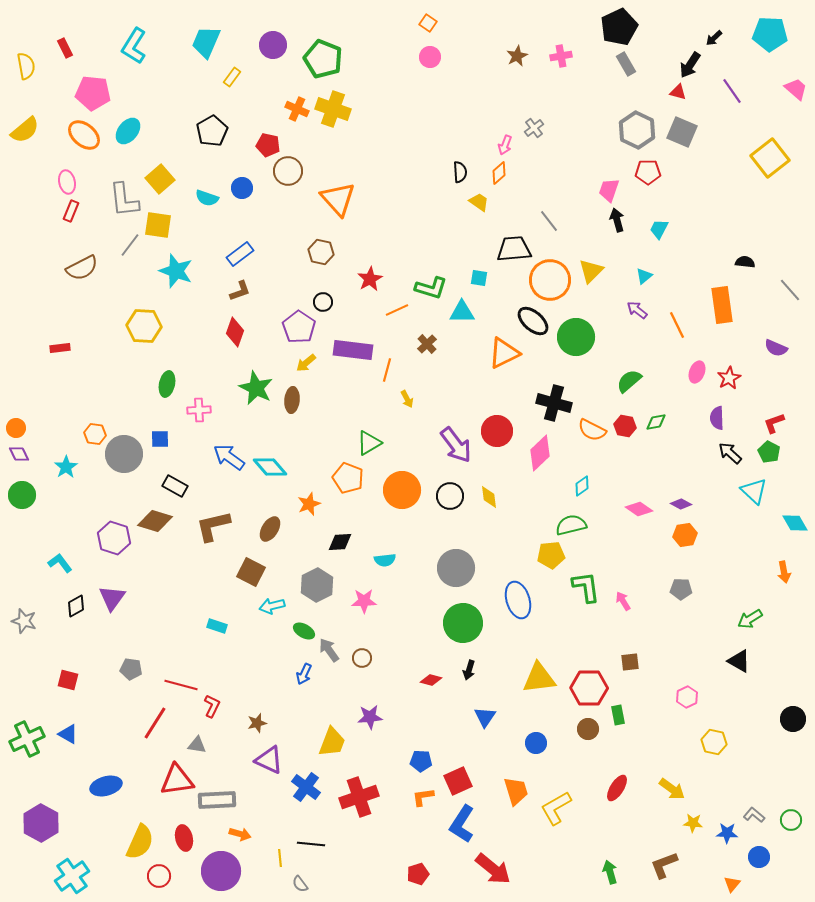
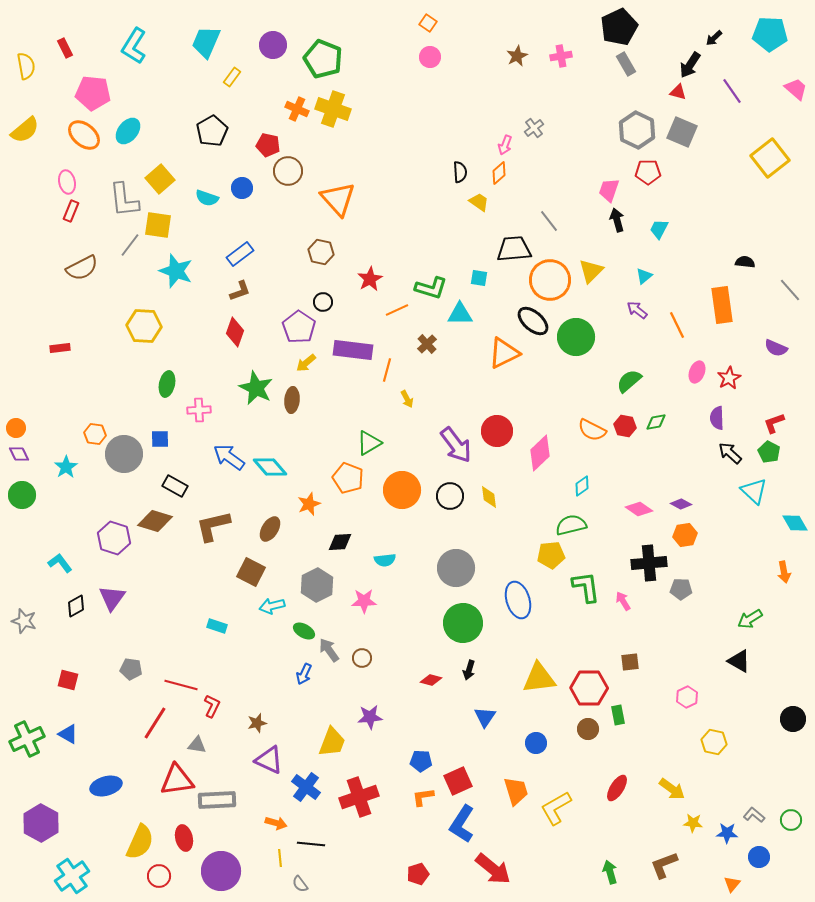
cyan triangle at (462, 312): moved 2 px left, 2 px down
black cross at (554, 403): moved 95 px right, 160 px down; rotated 20 degrees counterclockwise
orange arrow at (240, 834): moved 36 px right, 11 px up
